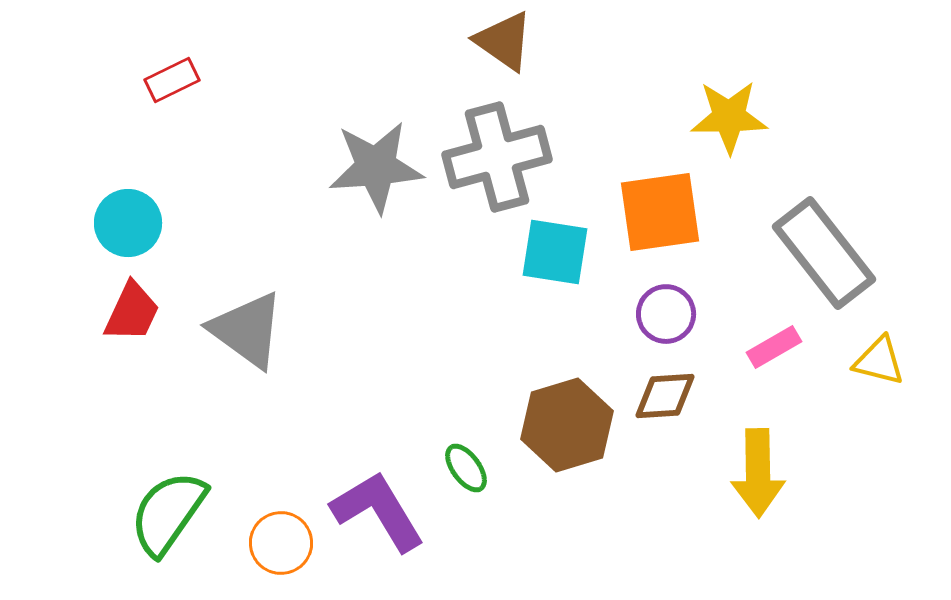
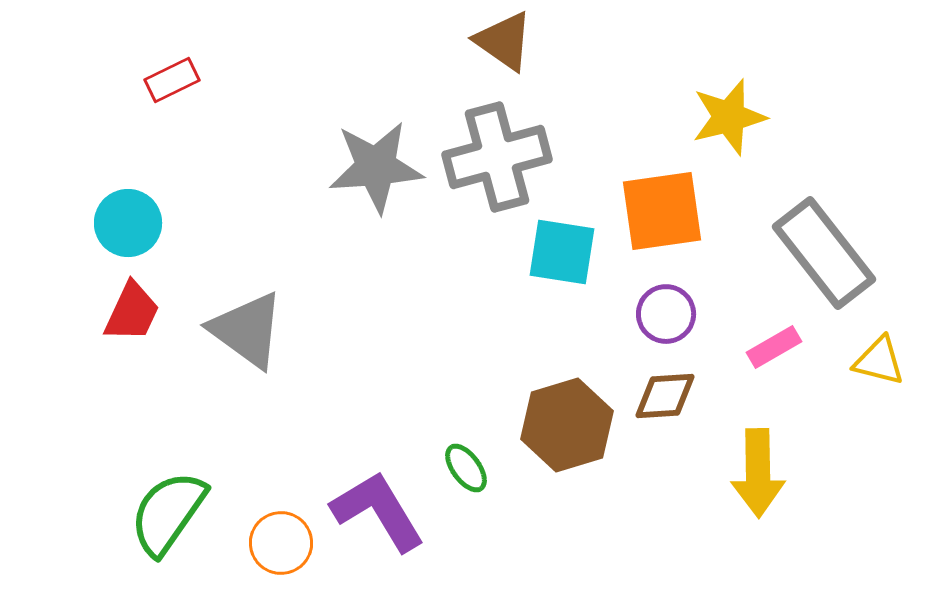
yellow star: rotated 14 degrees counterclockwise
orange square: moved 2 px right, 1 px up
cyan square: moved 7 px right
